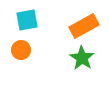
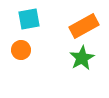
cyan square: moved 2 px right, 1 px up
green star: rotated 10 degrees clockwise
